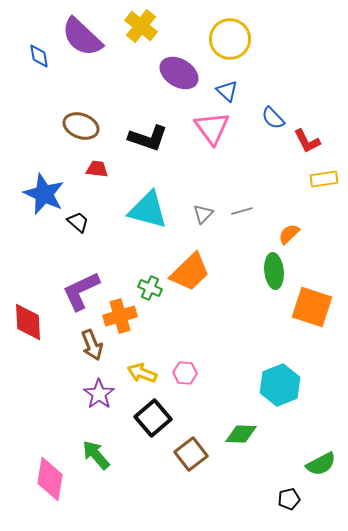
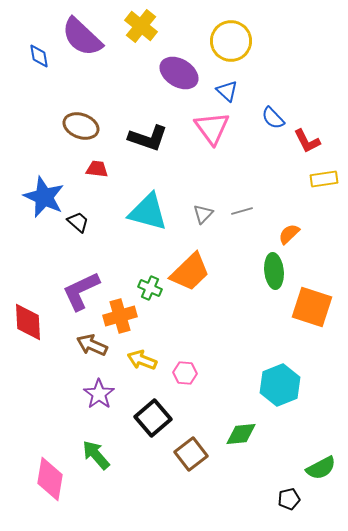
yellow circle: moved 1 px right, 2 px down
blue star: moved 3 px down
cyan triangle: moved 2 px down
brown arrow: rotated 136 degrees clockwise
yellow arrow: moved 13 px up
green diamond: rotated 8 degrees counterclockwise
green semicircle: moved 4 px down
